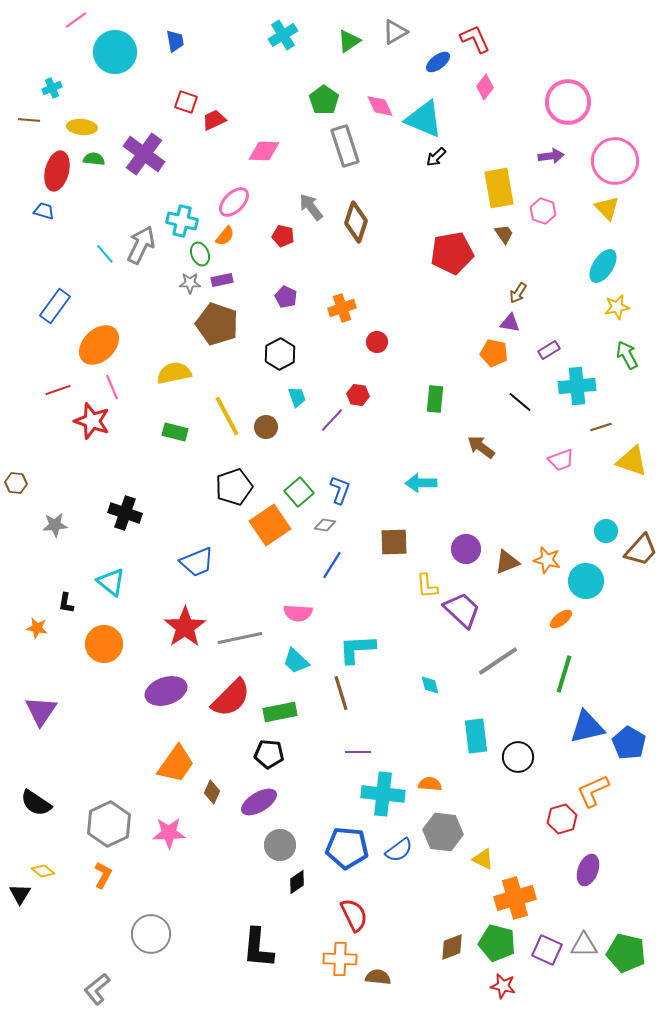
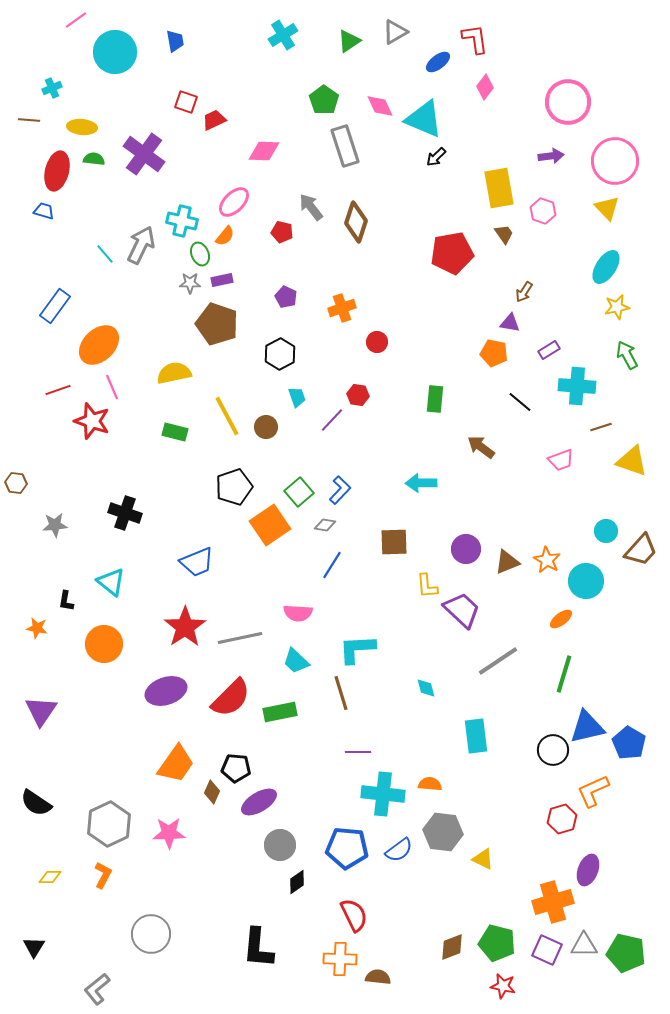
red L-shape at (475, 39): rotated 16 degrees clockwise
red pentagon at (283, 236): moved 1 px left, 4 px up
cyan ellipse at (603, 266): moved 3 px right, 1 px down
brown arrow at (518, 293): moved 6 px right, 1 px up
cyan cross at (577, 386): rotated 9 degrees clockwise
blue L-shape at (340, 490): rotated 24 degrees clockwise
orange star at (547, 560): rotated 16 degrees clockwise
black L-shape at (66, 603): moved 2 px up
cyan diamond at (430, 685): moved 4 px left, 3 px down
black pentagon at (269, 754): moved 33 px left, 14 px down
black circle at (518, 757): moved 35 px right, 7 px up
yellow diamond at (43, 871): moved 7 px right, 6 px down; rotated 40 degrees counterclockwise
black triangle at (20, 894): moved 14 px right, 53 px down
orange cross at (515, 898): moved 38 px right, 4 px down
